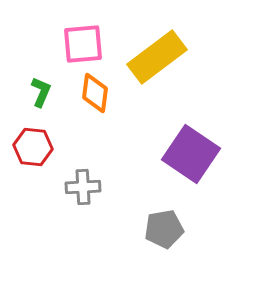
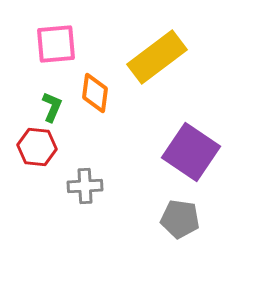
pink square: moved 27 px left
green L-shape: moved 11 px right, 15 px down
red hexagon: moved 4 px right
purple square: moved 2 px up
gray cross: moved 2 px right, 1 px up
gray pentagon: moved 16 px right, 10 px up; rotated 18 degrees clockwise
